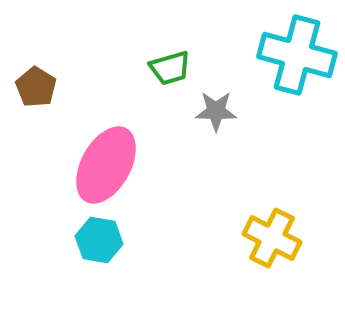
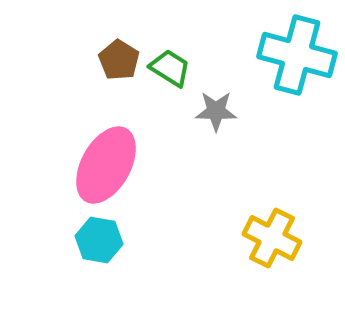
green trapezoid: rotated 132 degrees counterclockwise
brown pentagon: moved 83 px right, 27 px up
